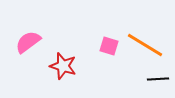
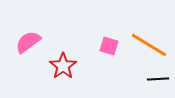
orange line: moved 4 px right
red star: rotated 20 degrees clockwise
